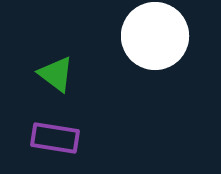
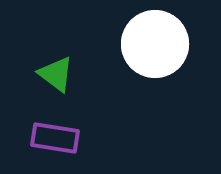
white circle: moved 8 px down
